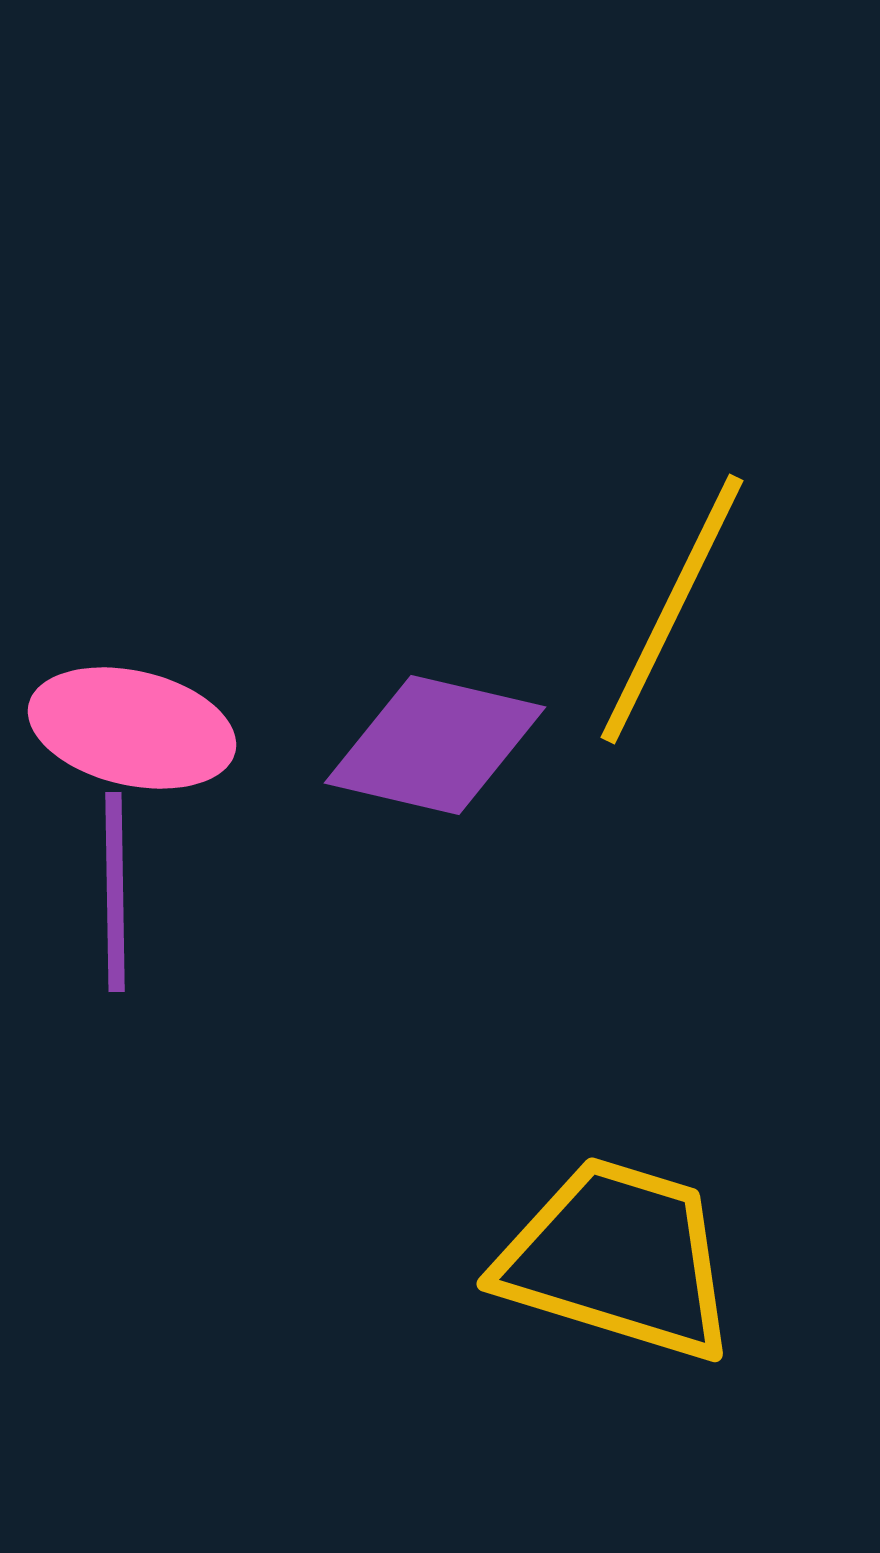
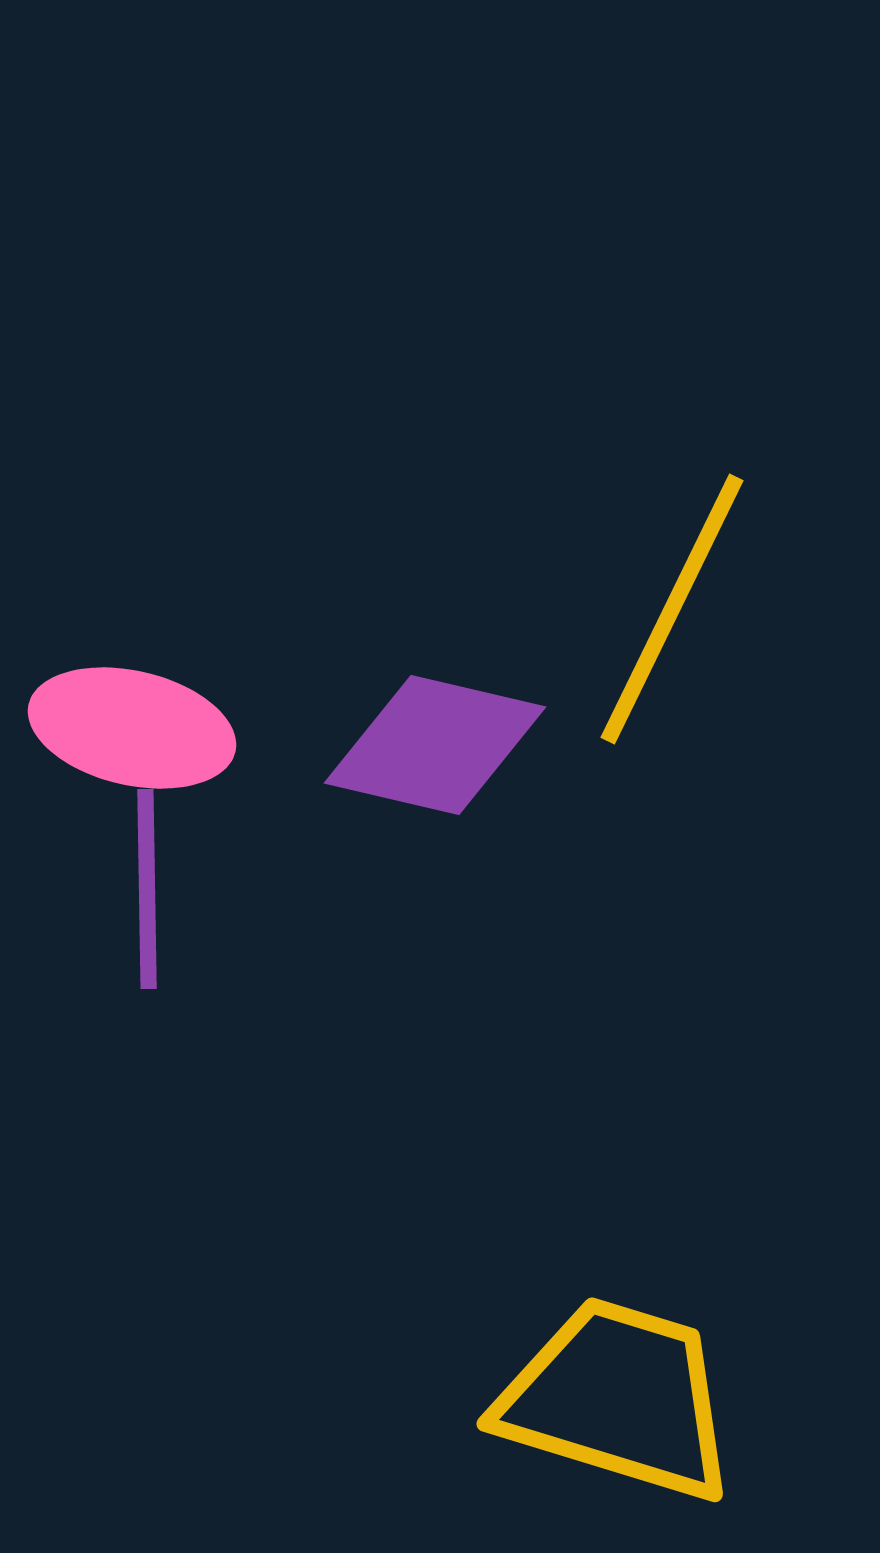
purple line: moved 32 px right, 3 px up
yellow trapezoid: moved 140 px down
